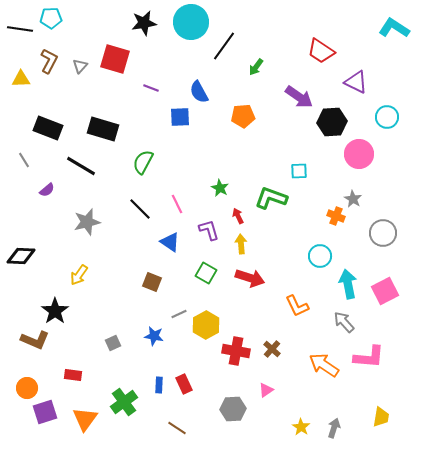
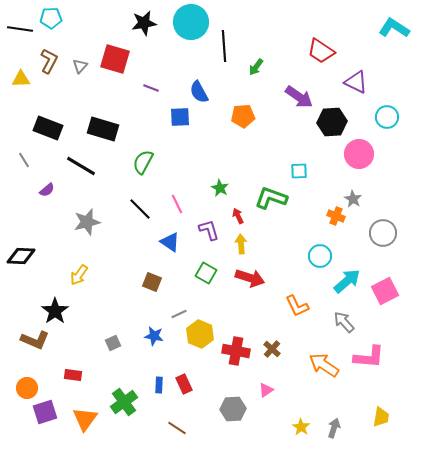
black line at (224, 46): rotated 40 degrees counterclockwise
cyan arrow at (348, 284): moved 1 px left, 3 px up; rotated 60 degrees clockwise
yellow hexagon at (206, 325): moved 6 px left, 9 px down; rotated 8 degrees counterclockwise
